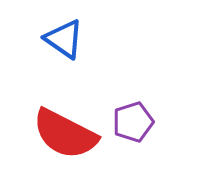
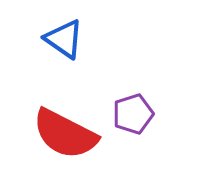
purple pentagon: moved 8 px up
